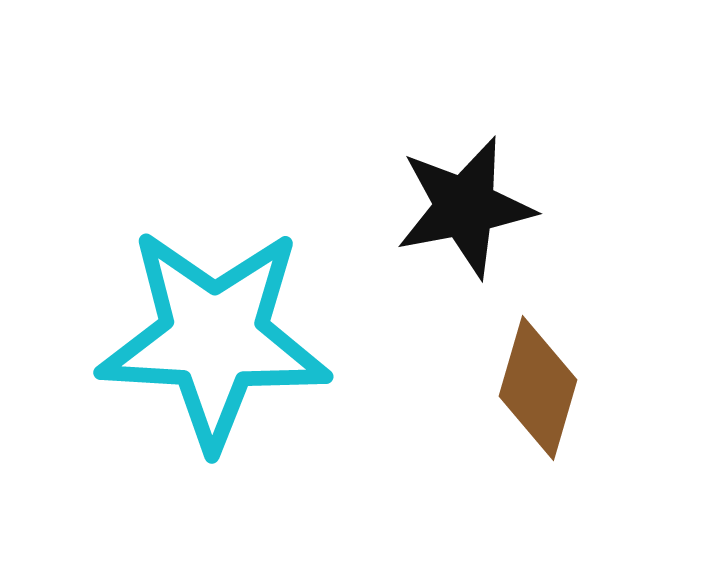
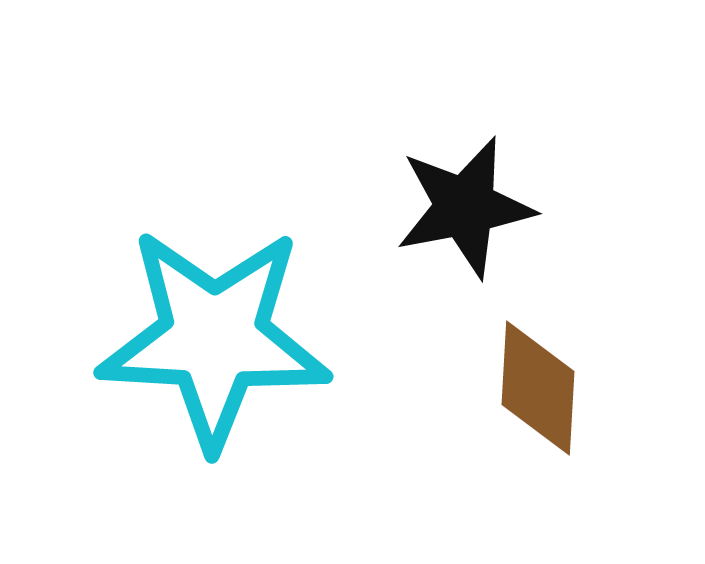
brown diamond: rotated 13 degrees counterclockwise
